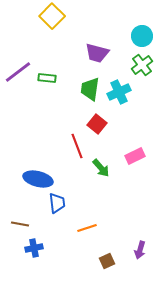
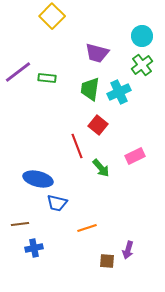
red square: moved 1 px right, 1 px down
blue trapezoid: rotated 110 degrees clockwise
brown line: rotated 18 degrees counterclockwise
purple arrow: moved 12 px left
brown square: rotated 28 degrees clockwise
